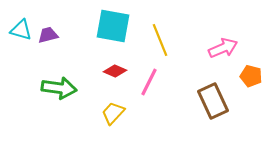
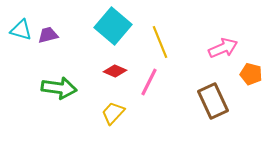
cyan square: rotated 30 degrees clockwise
yellow line: moved 2 px down
orange pentagon: moved 2 px up
